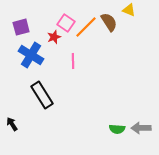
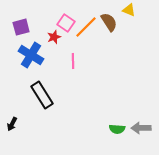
black arrow: rotated 120 degrees counterclockwise
